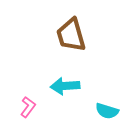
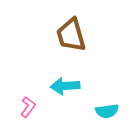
cyan semicircle: rotated 25 degrees counterclockwise
